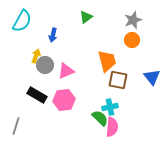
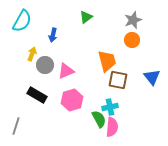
yellow arrow: moved 4 px left, 2 px up
pink hexagon: moved 8 px right; rotated 10 degrees counterclockwise
green semicircle: moved 1 px left, 1 px down; rotated 18 degrees clockwise
